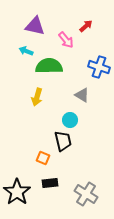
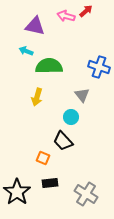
red arrow: moved 15 px up
pink arrow: moved 24 px up; rotated 144 degrees clockwise
gray triangle: rotated 21 degrees clockwise
cyan circle: moved 1 px right, 3 px up
black trapezoid: rotated 150 degrees clockwise
